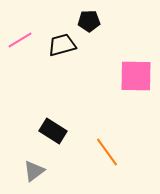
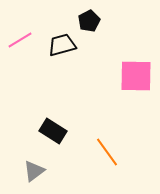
black pentagon: rotated 25 degrees counterclockwise
